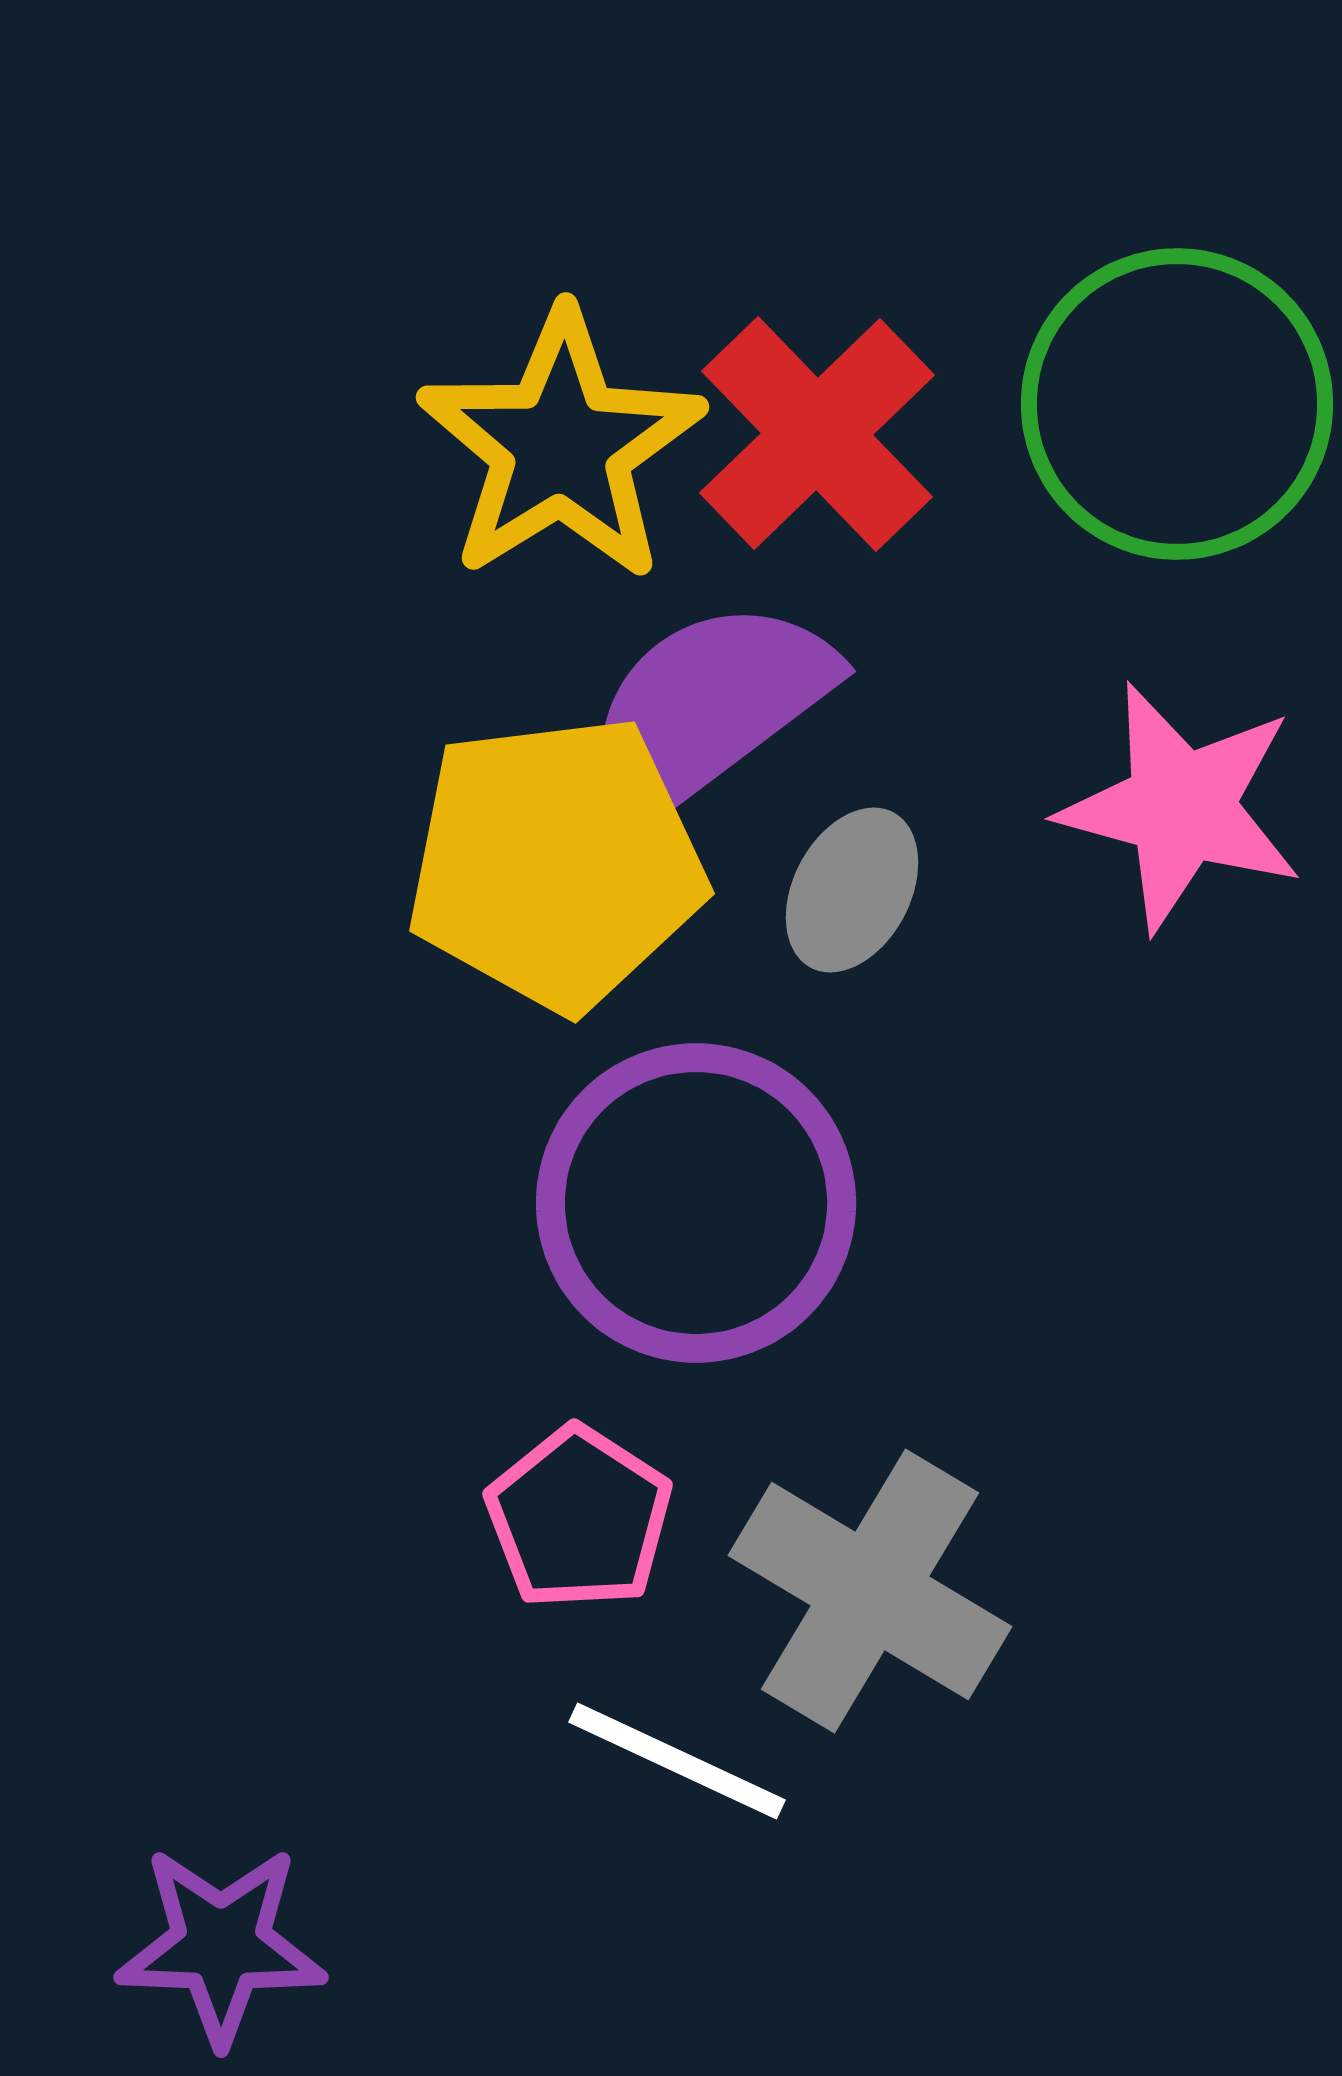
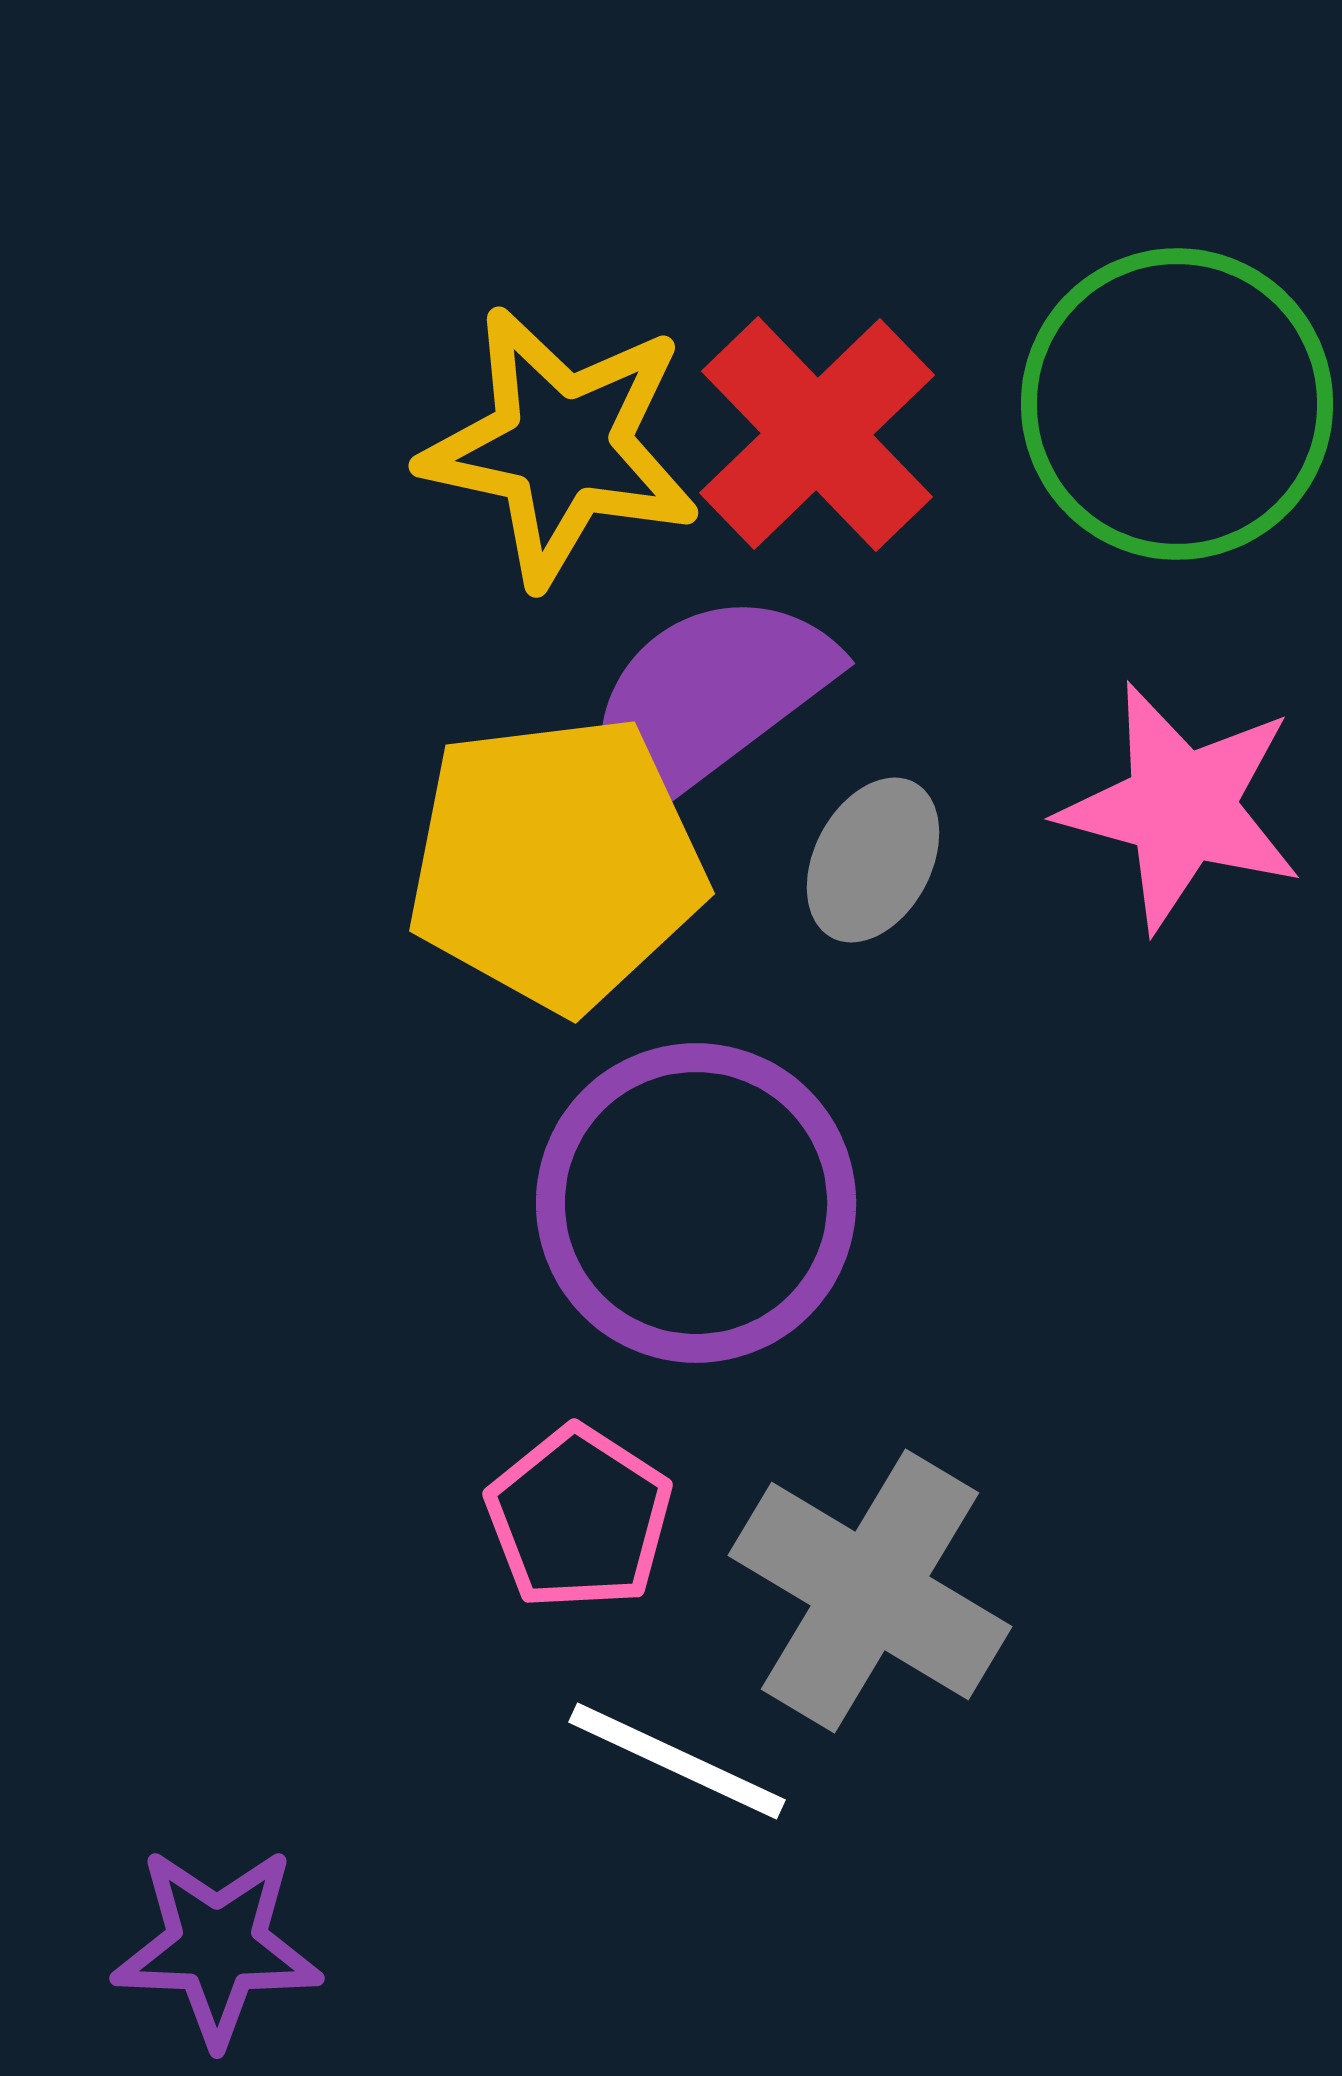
yellow star: rotated 28 degrees counterclockwise
purple semicircle: moved 1 px left, 8 px up
gray ellipse: moved 21 px right, 30 px up
purple star: moved 4 px left, 1 px down
